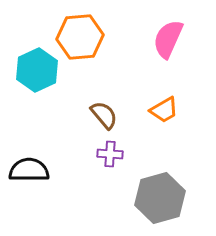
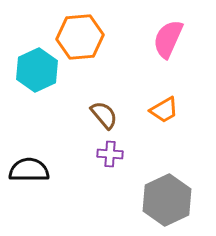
gray hexagon: moved 7 px right, 2 px down; rotated 9 degrees counterclockwise
